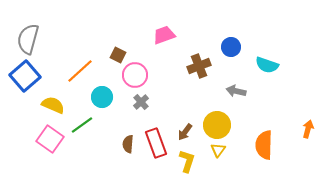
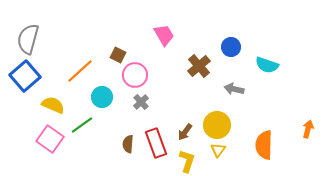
pink trapezoid: rotated 80 degrees clockwise
brown cross: rotated 20 degrees counterclockwise
gray arrow: moved 2 px left, 2 px up
